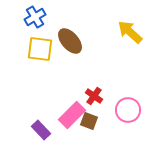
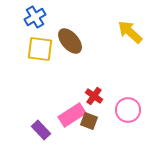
pink rectangle: rotated 12 degrees clockwise
